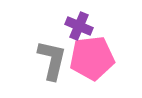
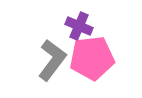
gray L-shape: rotated 24 degrees clockwise
